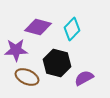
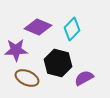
purple diamond: rotated 8 degrees clockwise
black hexagon: moved 1 px right
brown ellipse: moved 1 px down
